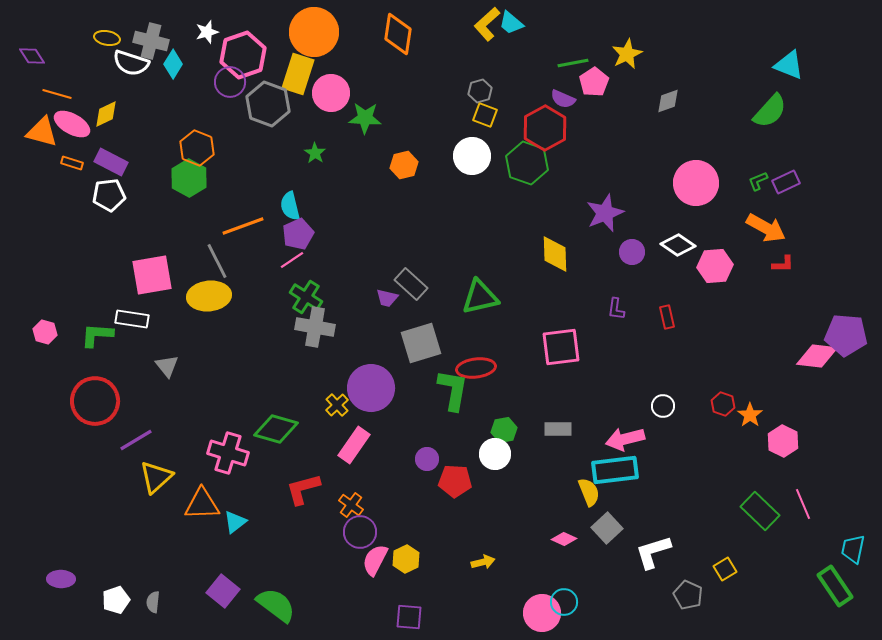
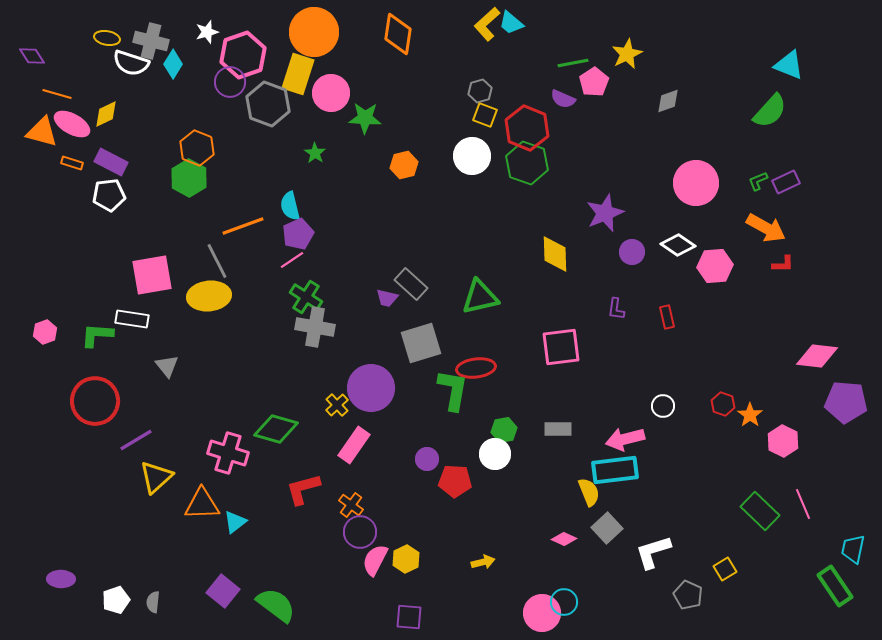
red hexagon at (545, 128): moved 18 px left; rotated 9 degrees counterclockwise
pink hexagon at (45, 332): rotated 25 degrees clockwise
purple pentagon at (846, 335): moved 67 px down
